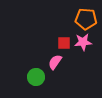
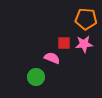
pink star: moved 1 px right, 2 px down
pink semicircle: moved 3 px left, 4 px up; rotated 77 degrees clockwise
